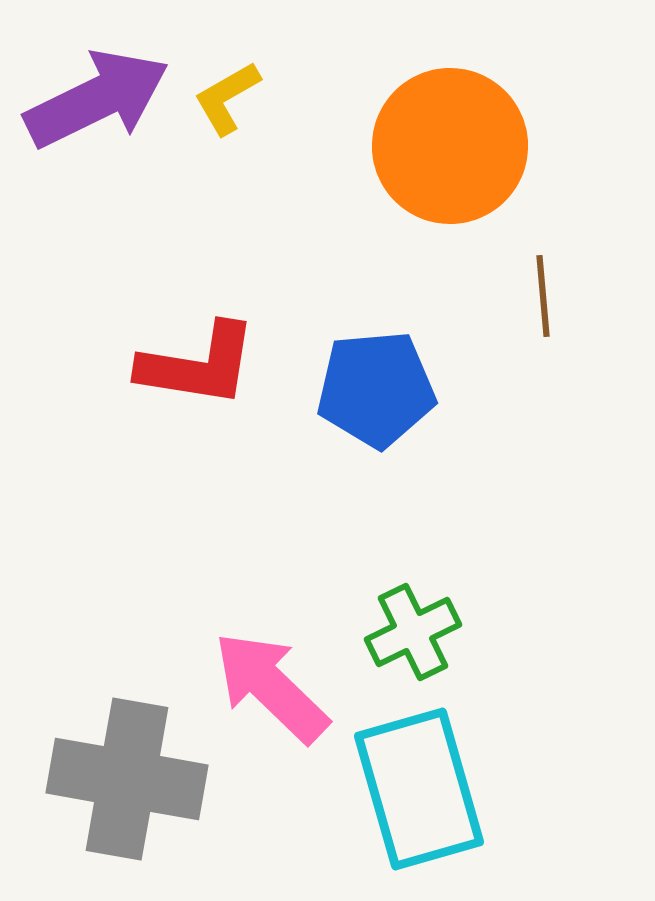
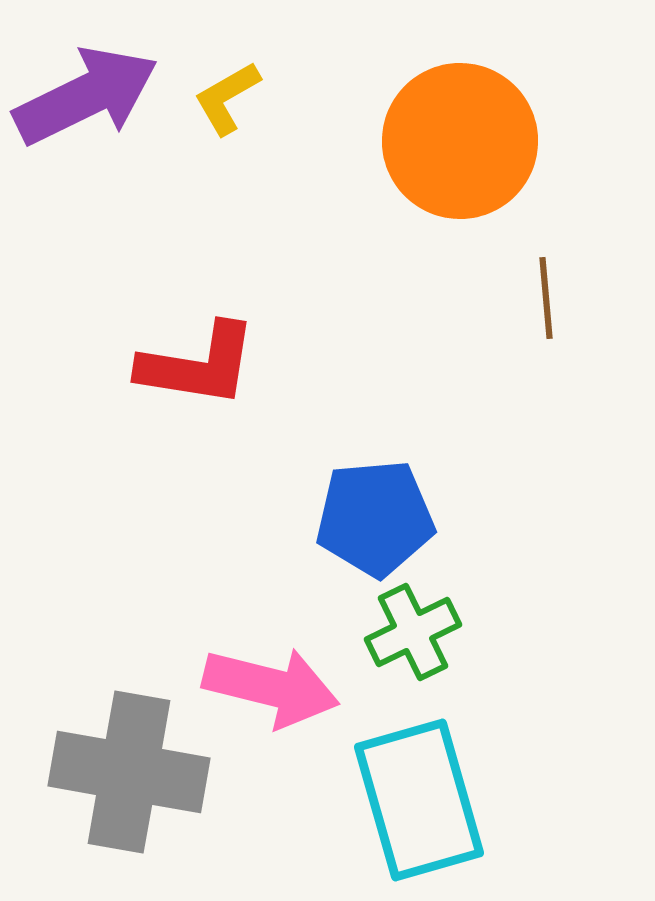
purple arrow: moved 11 px left, 3 px up
orange circle: moved 10 px right, 5 px up
brown line: moved 3 px right, 2 px down
blue pentagon: moved 1 px left, 129 px down
pink arrow: rotated 150 degrees clockwise
gray cross: moved 2 px right, 7 px up
cyan rectangle: moved 11 px down
